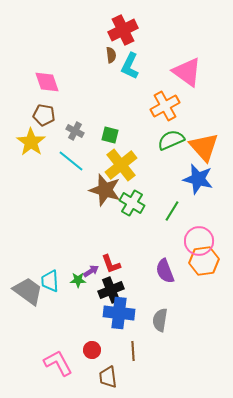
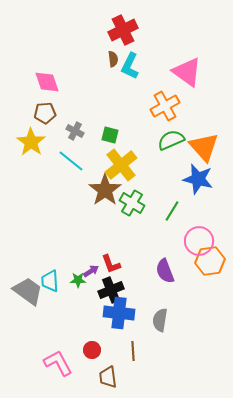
brown semicircle: moved 2 px right, 4 px down
brown pentagon: moved 1 px right, 2 px up; rotated 15 degrees counterclockwise
brown star: rotated 20 degrees clockwise
orange hexagon: moved 6 px right
